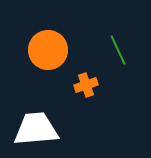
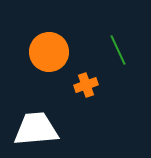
orange circle: moved 1 px right, 2 px down
